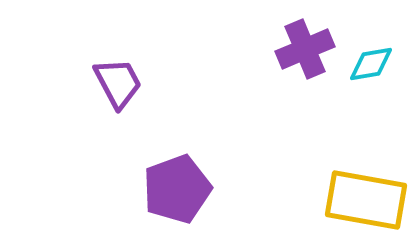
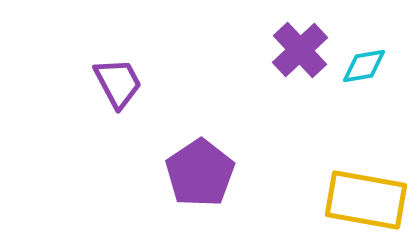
purple cross: moved 5 px left, 1 px down; rotated 20 degrees counterclockwise
cyan diamond: moved 7 px left, 2 px down
purple pentagon: moved 23 px right, 16 px up; rotated 14 degrees counterclockwise
